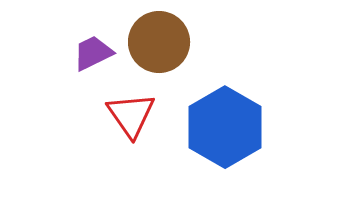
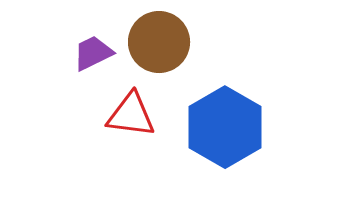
red triangle: rotated 48 degrees counterclockwise
